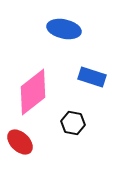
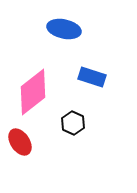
black hexagon: rotated 15 degrees clockwise
red ellipse: rotated 12 degrees clockwise
